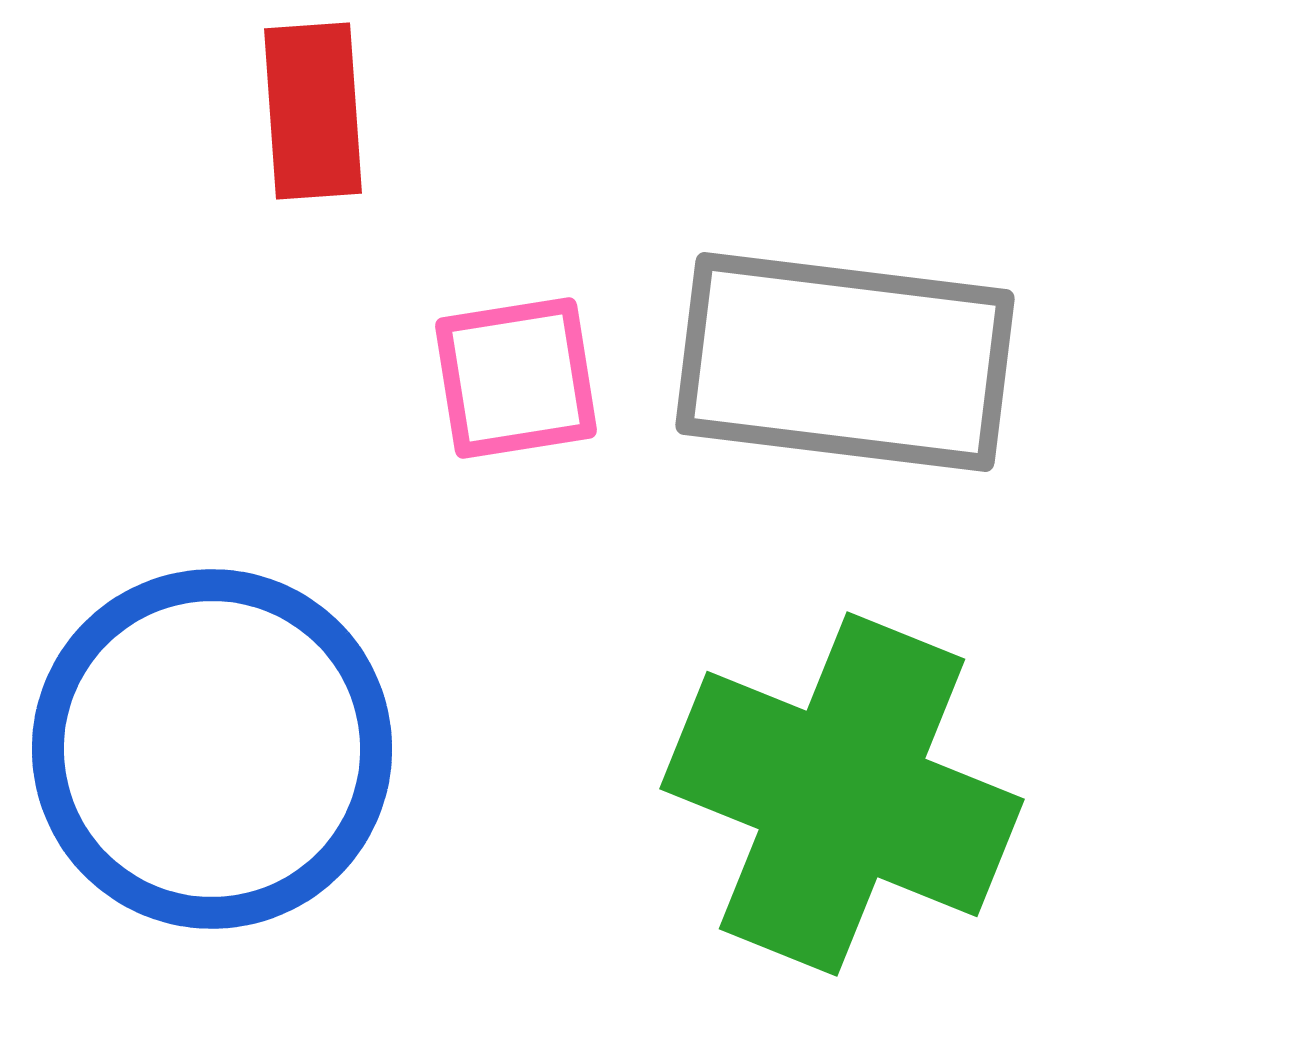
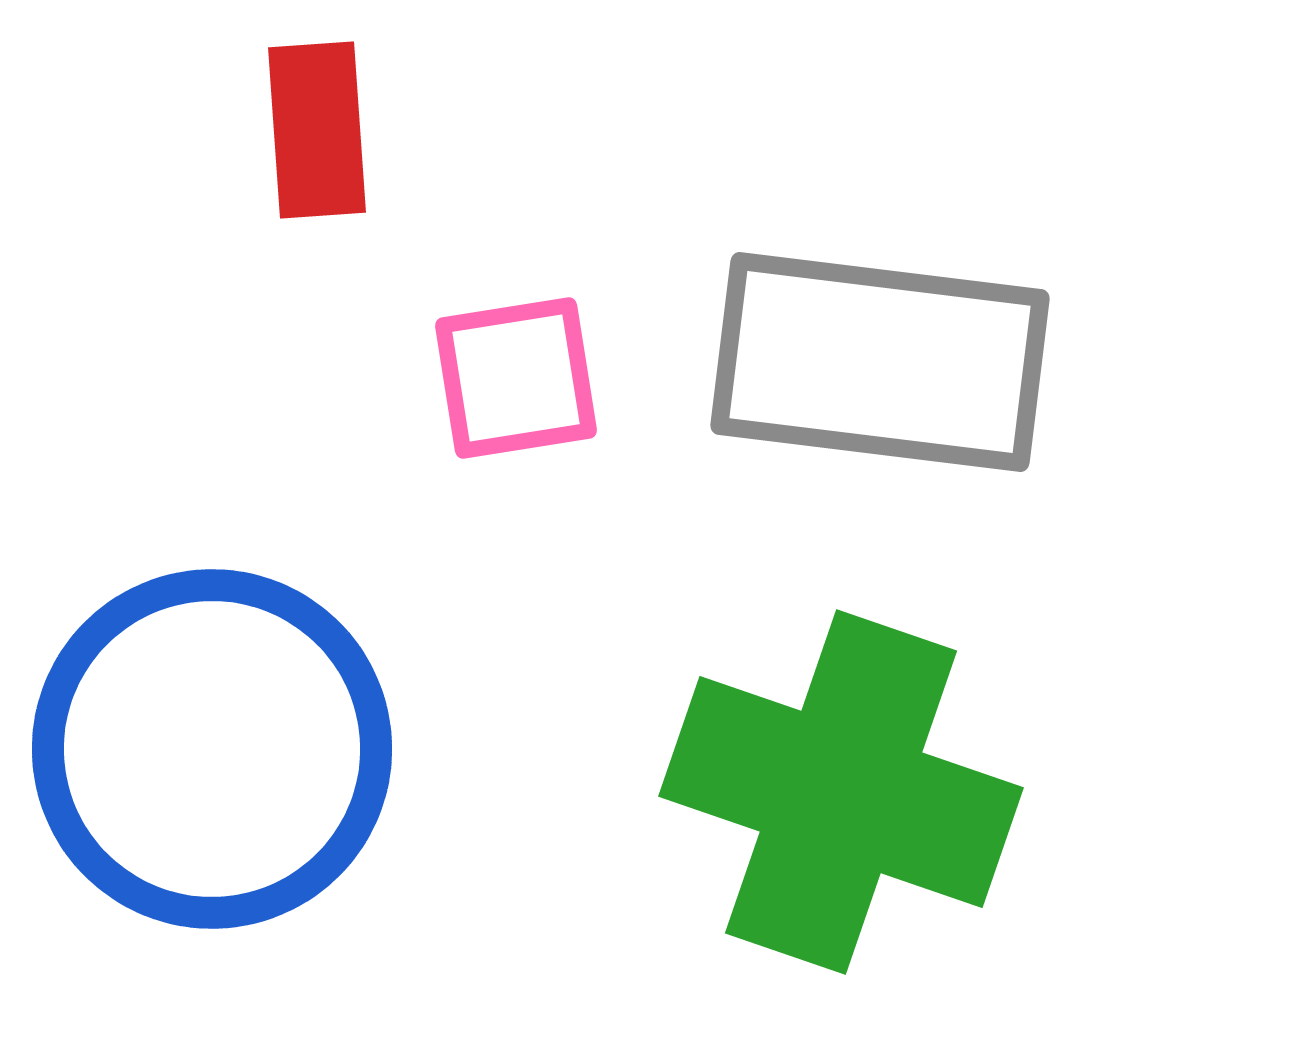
red rectangle: moved 4 px right, 19 px down
gray rectangle: moved 35 px right
green cross: moved 1 px left, 2 px up; rotated 3 degrees counterclockwise
